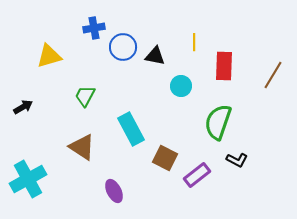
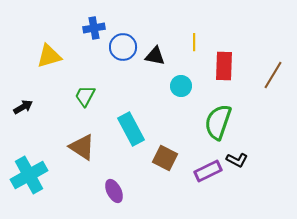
purple rectangle: moved 11 px right, 4 px up; rotated 12 degrees clockwise
cyan cross: moved 1 px right, 4 px up
